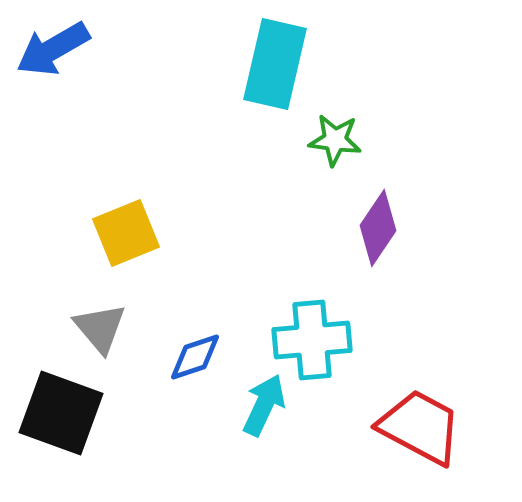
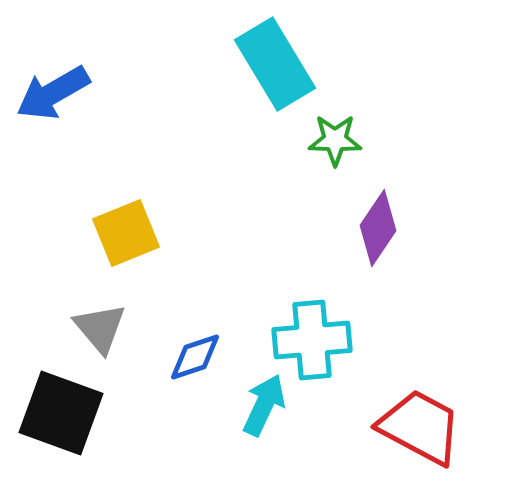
blue arrow: moved 44 px down
cyan rectangle: rotated 44 degrees counterclockwise
green star: rotated 6 degrees counterclockwise
